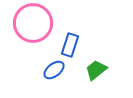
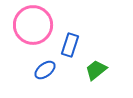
pink circle: moved 2 px down
blue ellipse: moved 9 px left
